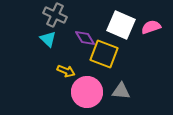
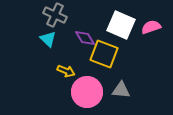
gray triangle: moved 1 px up
